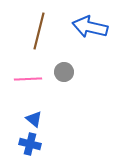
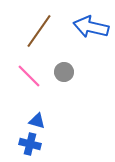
blue arrow: moved 1 px right
brown line: rotated 21 degrees clockwise
pink line: moved 1 px right, 3 px up; rotated 48 degrees clockwise
blue triangle: moved 3 px right, 2 px down; rotated 24 degrees counterclockwise
